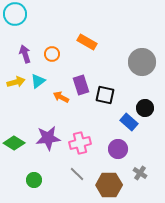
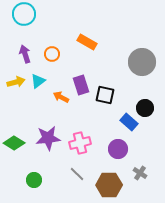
cyan circle: moved 9 px right
